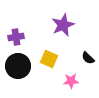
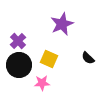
purple star: moved 1 px left, 1 px up
purple cross: moved 2 px right, 4 px down; rotated 35 degrees counterclockwise
black circle: moved 1 px right, 1 px up
pink star: moved 29 px left, 2 px down
